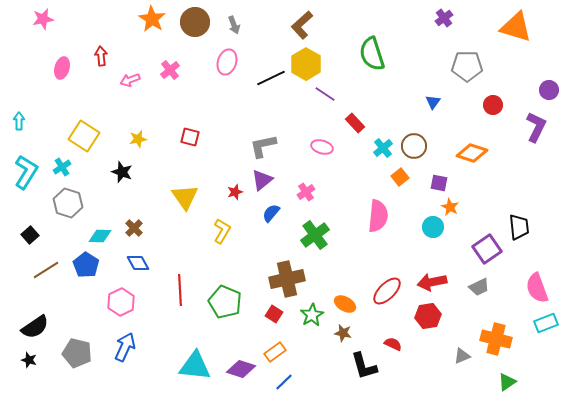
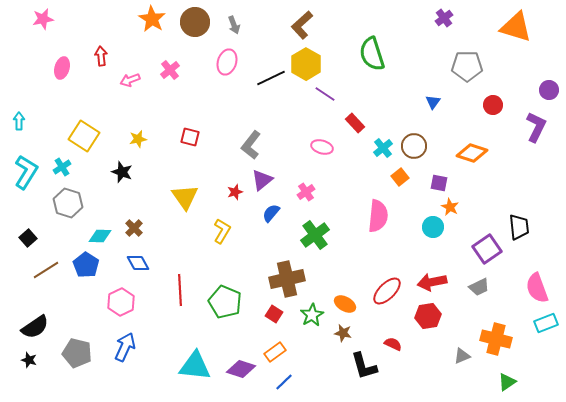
gray L-shape at (263, 146): moved 12 px left, 1 px up; rotated 40 degrees counterclockwise
black square at (30, 235): moved 2 px left, 3 px down
